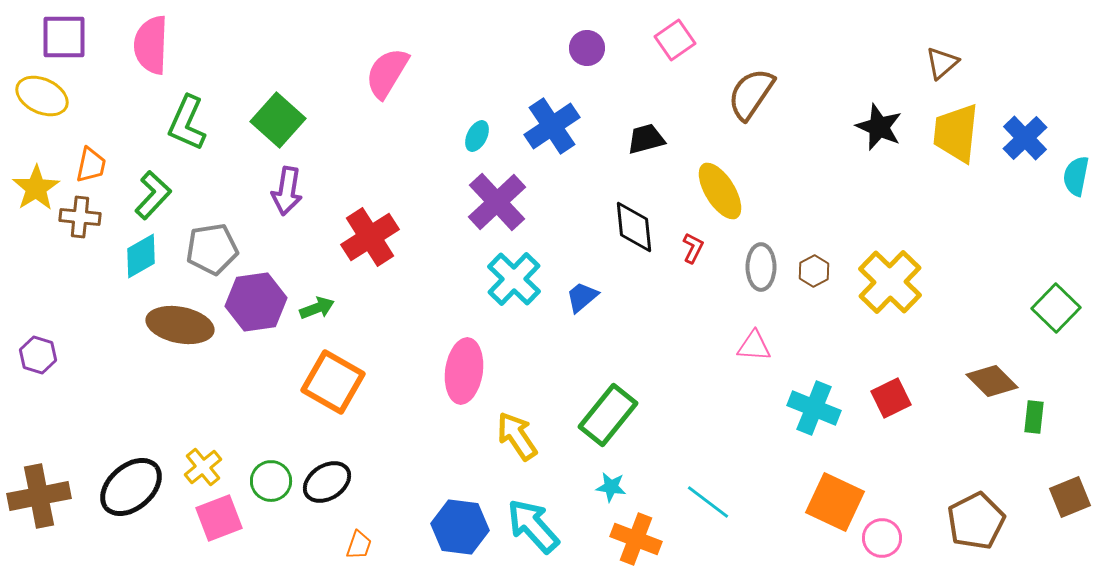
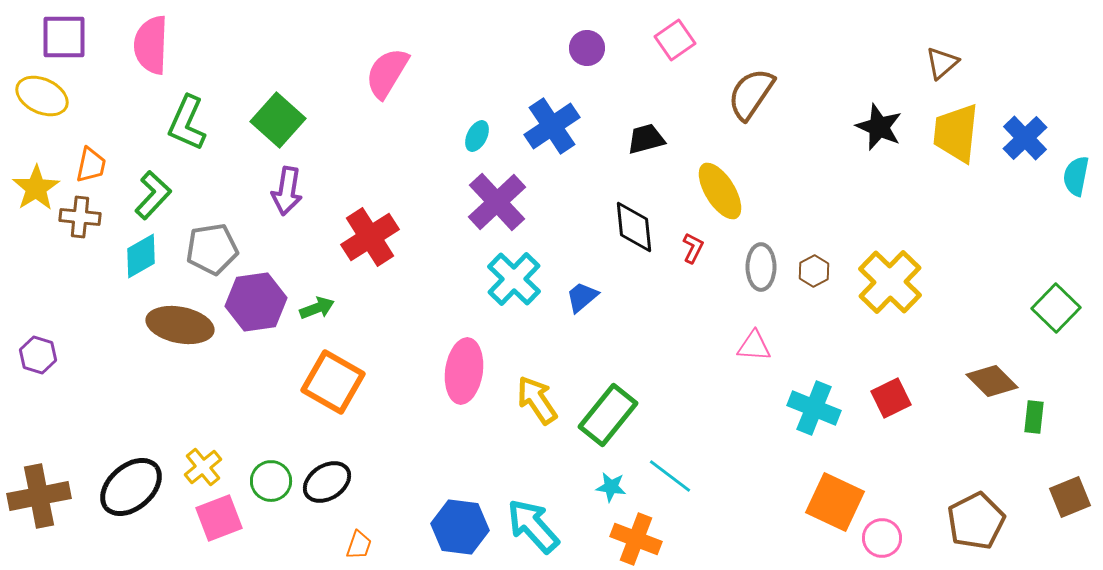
yellow arrow at (517, 436): moved 20 px right, 36 px up
cyan line at (708, 502): moved 38 px left, 26 px up
